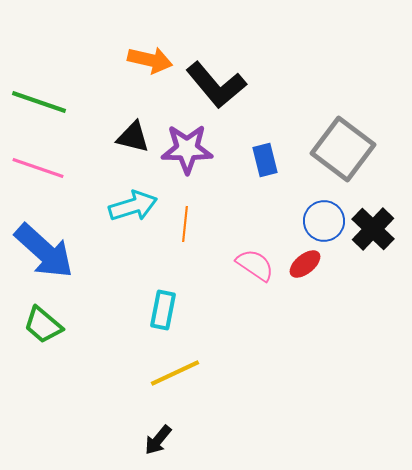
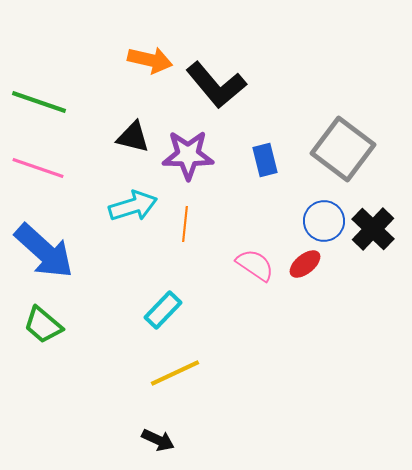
purple star: moved 1 px right, 6 px down
cyan rectangle: rotated 33 degrees clockwise
black arrow: rotated 104 degrees counterclockwise
